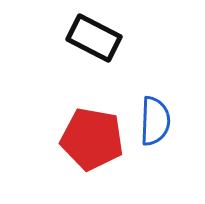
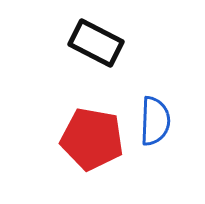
black rectangle: moved 2 px right, 5 px down
